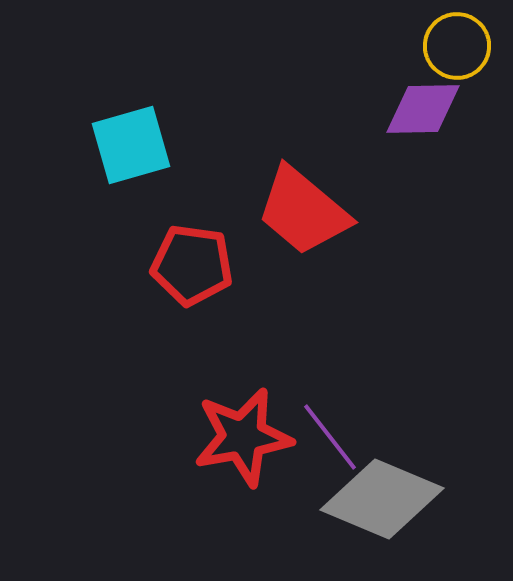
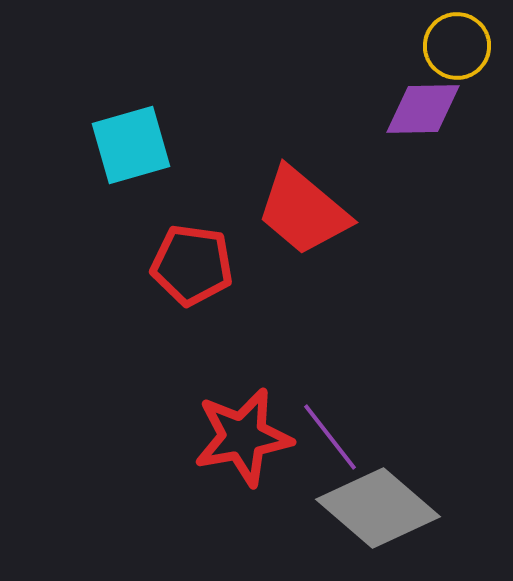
gray diamond: moved 4 px left, 9 px down; rotated 18 degrees clockwise
